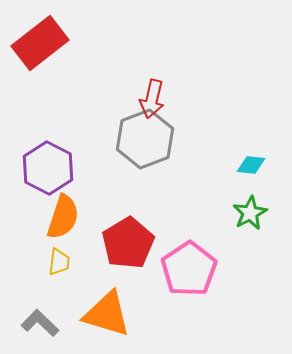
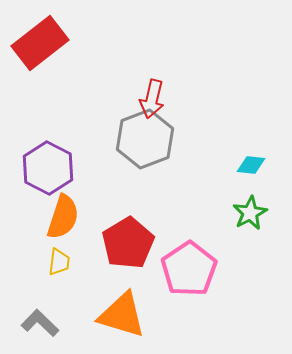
orange triangle: moved 15 px right, 1 px down
